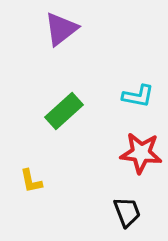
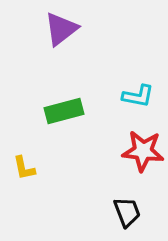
green rectangle: rotated 27 degrees clockwise
red star: moved 2 px right, 2 px up
yellow L-shape: moved 7 px left, 13 px up
